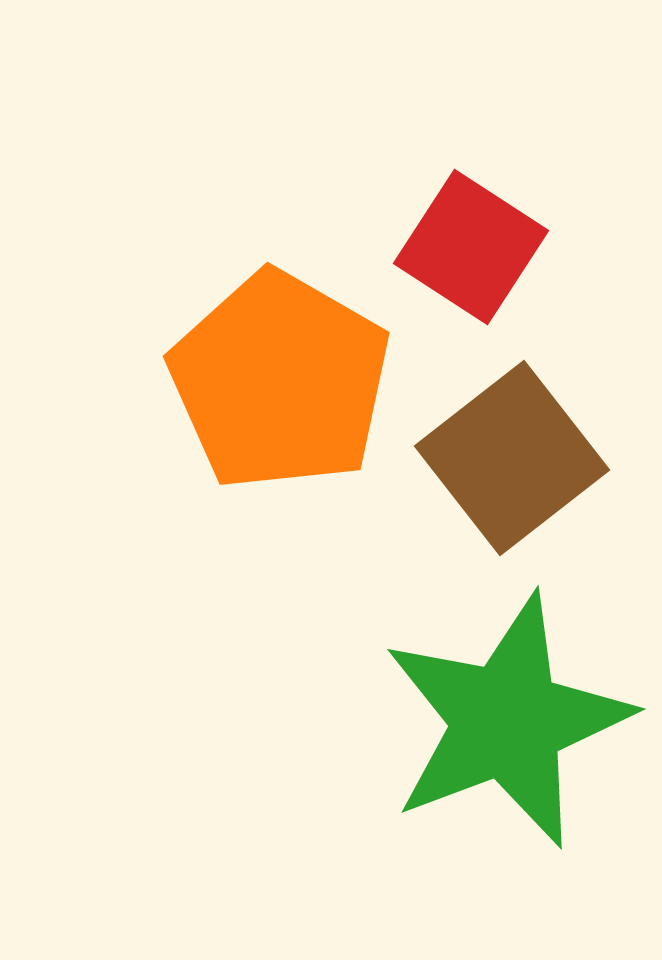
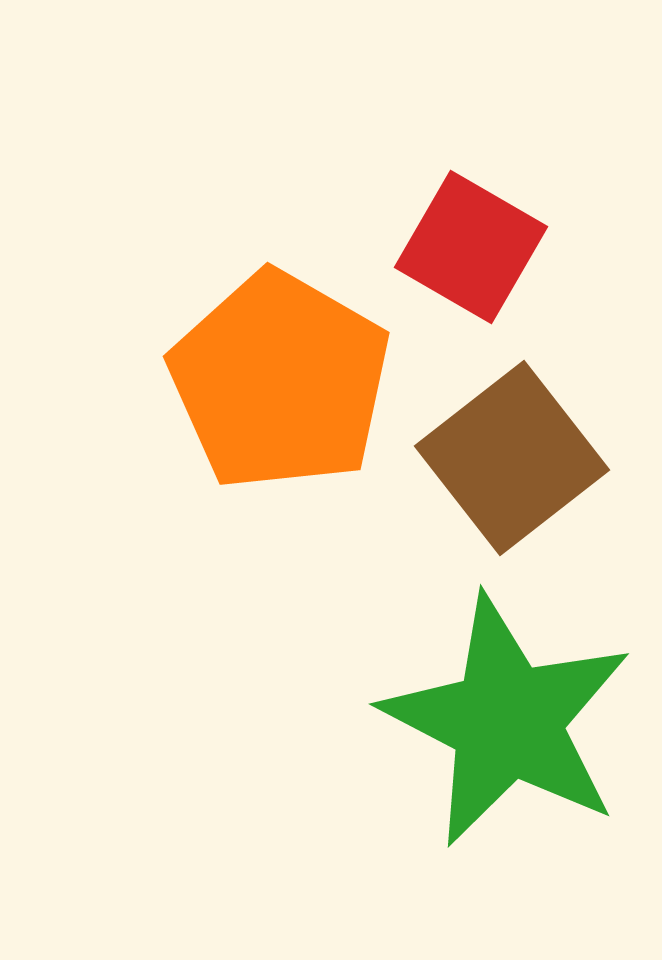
red square: rotated 3 degrees counterclockwise
green star: rotated 24 degrees counterclockwise
